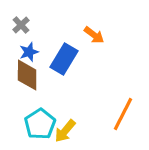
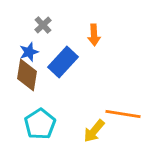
gray cross: moved 22 px right
orange arrow: rotated 50 degrees clockwise
blue rectangle: moved 1 px left, 3 px down; rotated 12 degrees clockwise
brown diamond: rotated 8 degrees clockwise
orange line: rotated 72 degrees clockwise
yellow arrow: moved 29 px right
